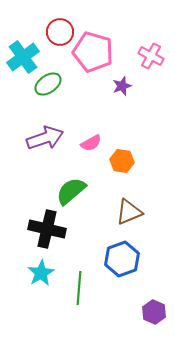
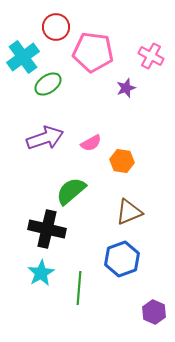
red circle: moved 4 px left, 5 px up
pink pentagon: rotated 9 degrees counterclockwise
purple star: moved 4 px right, 2 px down
